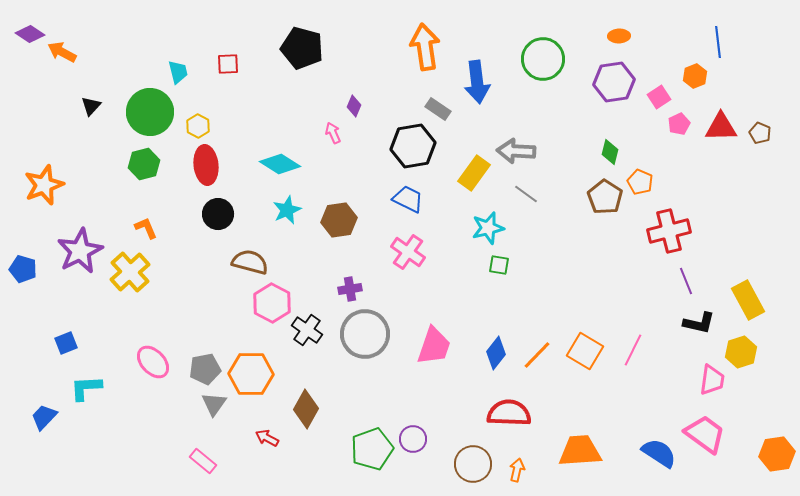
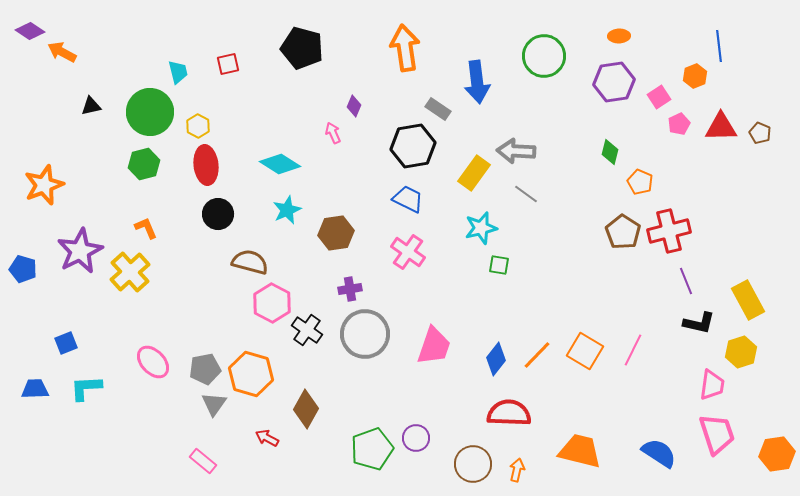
purple diamond at (30, 34): moved 3 px up
blue line at (718, 42): moved 1 px right, 4 px down
orange arrow at (425, 47): moved 20 px left, 1 px down
green circle at (543, 59): moved 1 px right, 3 px up
red square at (228, 64): rotated 10 degrees counterclockwise
black triangle at (91, 106): rotated 35 degrees clockwise
brown pentagon at (605, 197): moved 18 px right, 35 px down
brown hexagon at (339, 220): moved 3 px left, 13 px down
cyan star at (488, 228): moved 7 px left
blue diamond at (496, 353): moved 6 px down
orange hexagon at (251, 374): rotated 15 degrees clockwise
pink trapezoid at (712, 380): moved 5 px down
blue trapezoid at (44, 417): moved 9 px left, 28 px up; rotated 44 degrees clockwise
pink trapezoid at (705, 434): moved 12 px right; rotated 36 degrees clockwise
purple circle at (413, 439): moved 3 px right, 1 px up
orange trapezoid at (580, 451): rotated 18 degrees clockwise
